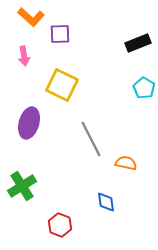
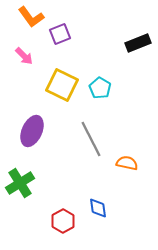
orange L-shape: rotated 12 degrees clockwise
purple square: rotated 20 degrees counterclockwise
pink arrow: rotated 36 degrees counterclockwise
cyan pentagon: moved 44 px left
purple ellipse: moved 3 px right, 8 px down; rotated 8 degrees clockwise
orange semicircle: moved 1 px right
green cross: moved 2 px left, 3 px up
blue diamond: moved 8 px left, 6 px down
red hexagon: moved 3 px right, 4 px up; rotated 10 degrees clockwise
